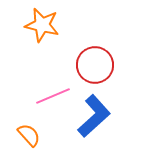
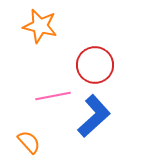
orange star: moved 2 px left, 1 px down
pink line: rotated 12 degrees clockwise
orange semicircle: moved 7 px down
